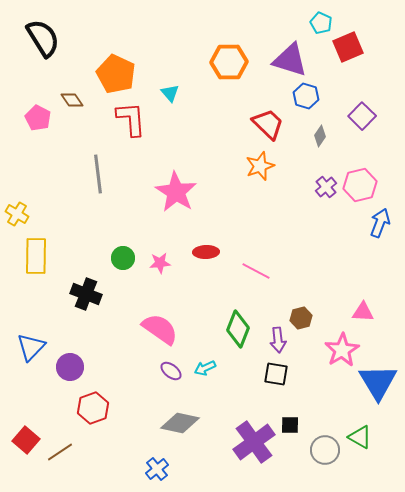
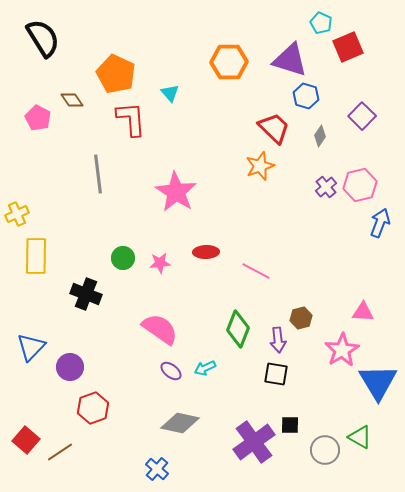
red trapezoid at (268, 124): moved 6 px right, 4 px down
yellow cross at (17, 214): rotated 35 degrees clockwise
blue cross at (157, 469): rotated 10 degrees counterclockwise
